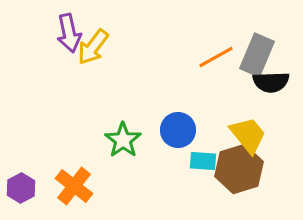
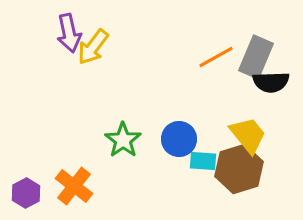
gray rectangle: moved 1 px left, 2 px down
blue circle: moved 1 px right, 9 px down
purple hexagon: moved 5 px right, 5 px down
